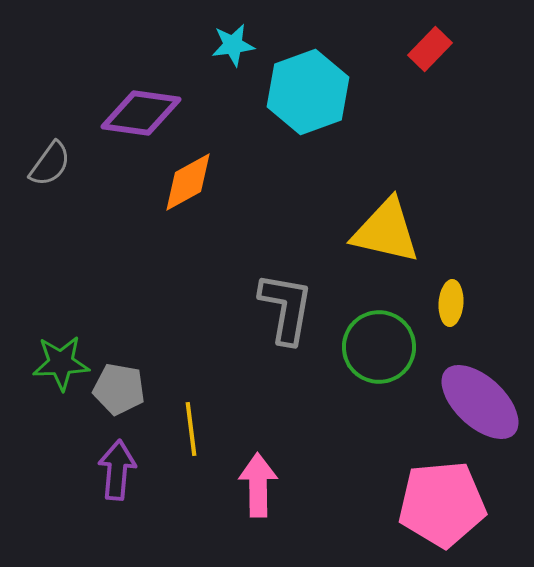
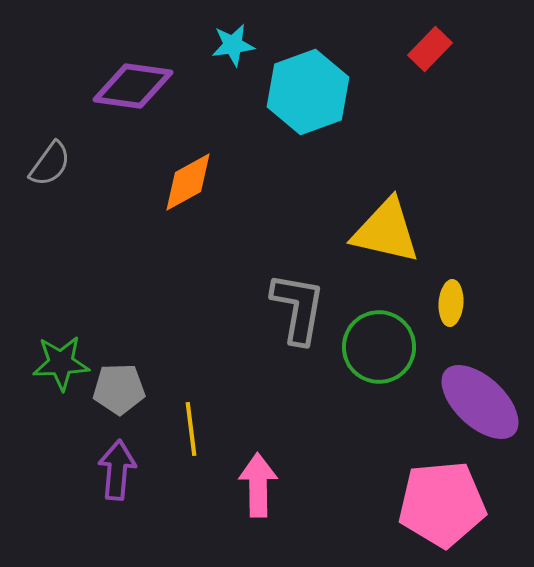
purple diamond: moved 8 px left, 27 px up
gray L-shape: moved 12 px right
gray pentagon: rotated 12 degrees counterclockwise
